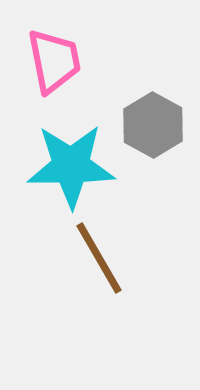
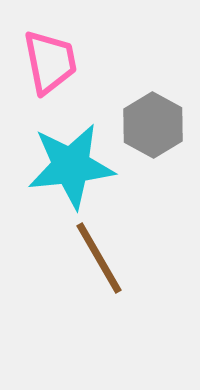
pink trapezoid: moved 4 px left, 1 px down
cyan star: rotated 6 degrees counterclockwise
